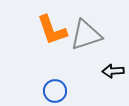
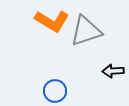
orange L-shape: moved 9 px up; rotated 40 degrees counterclockwise
gray triangle: moved 4 px up
